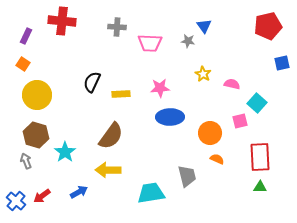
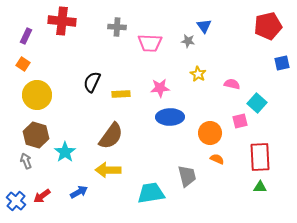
yellow star: moved 5 px left
